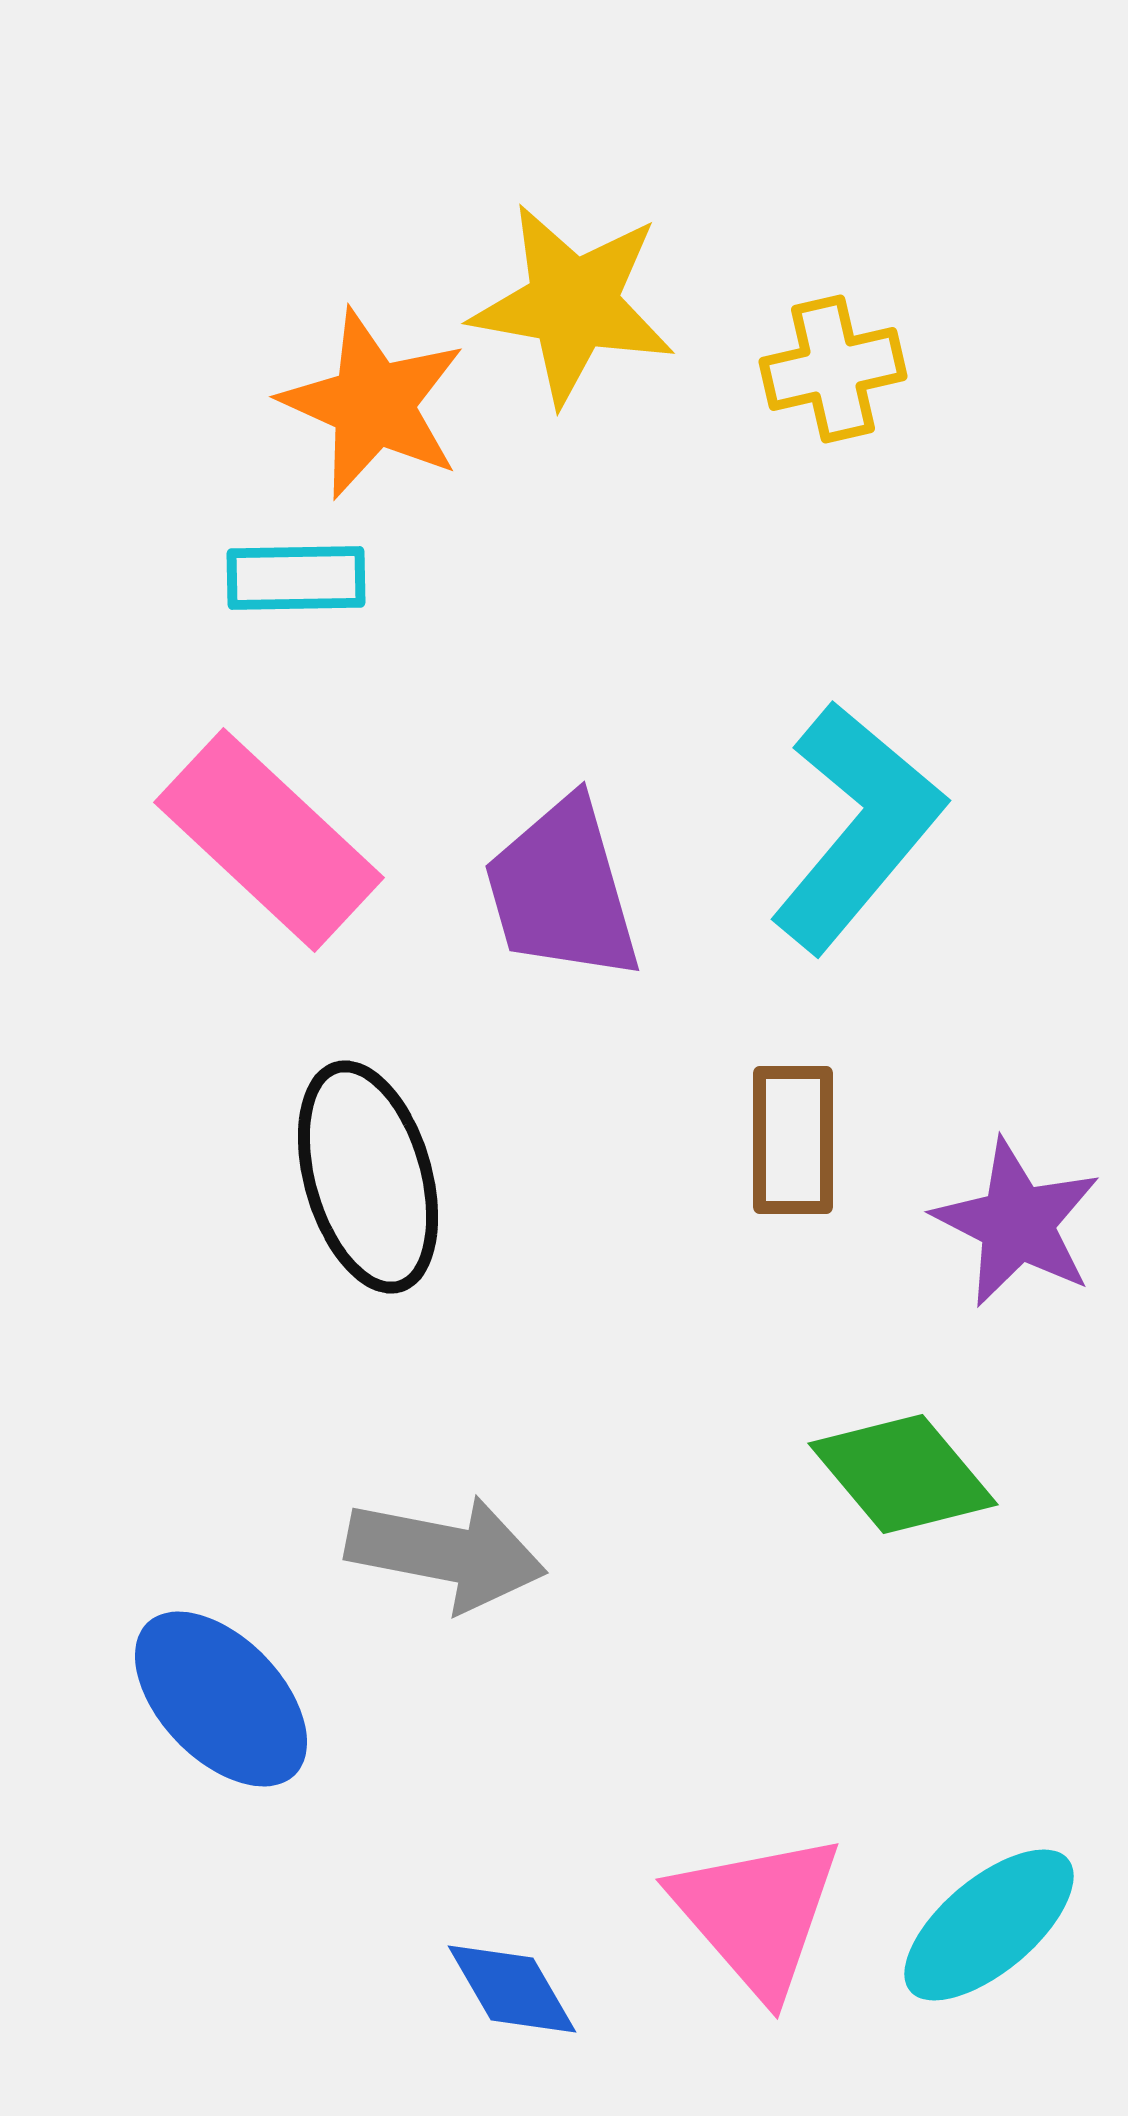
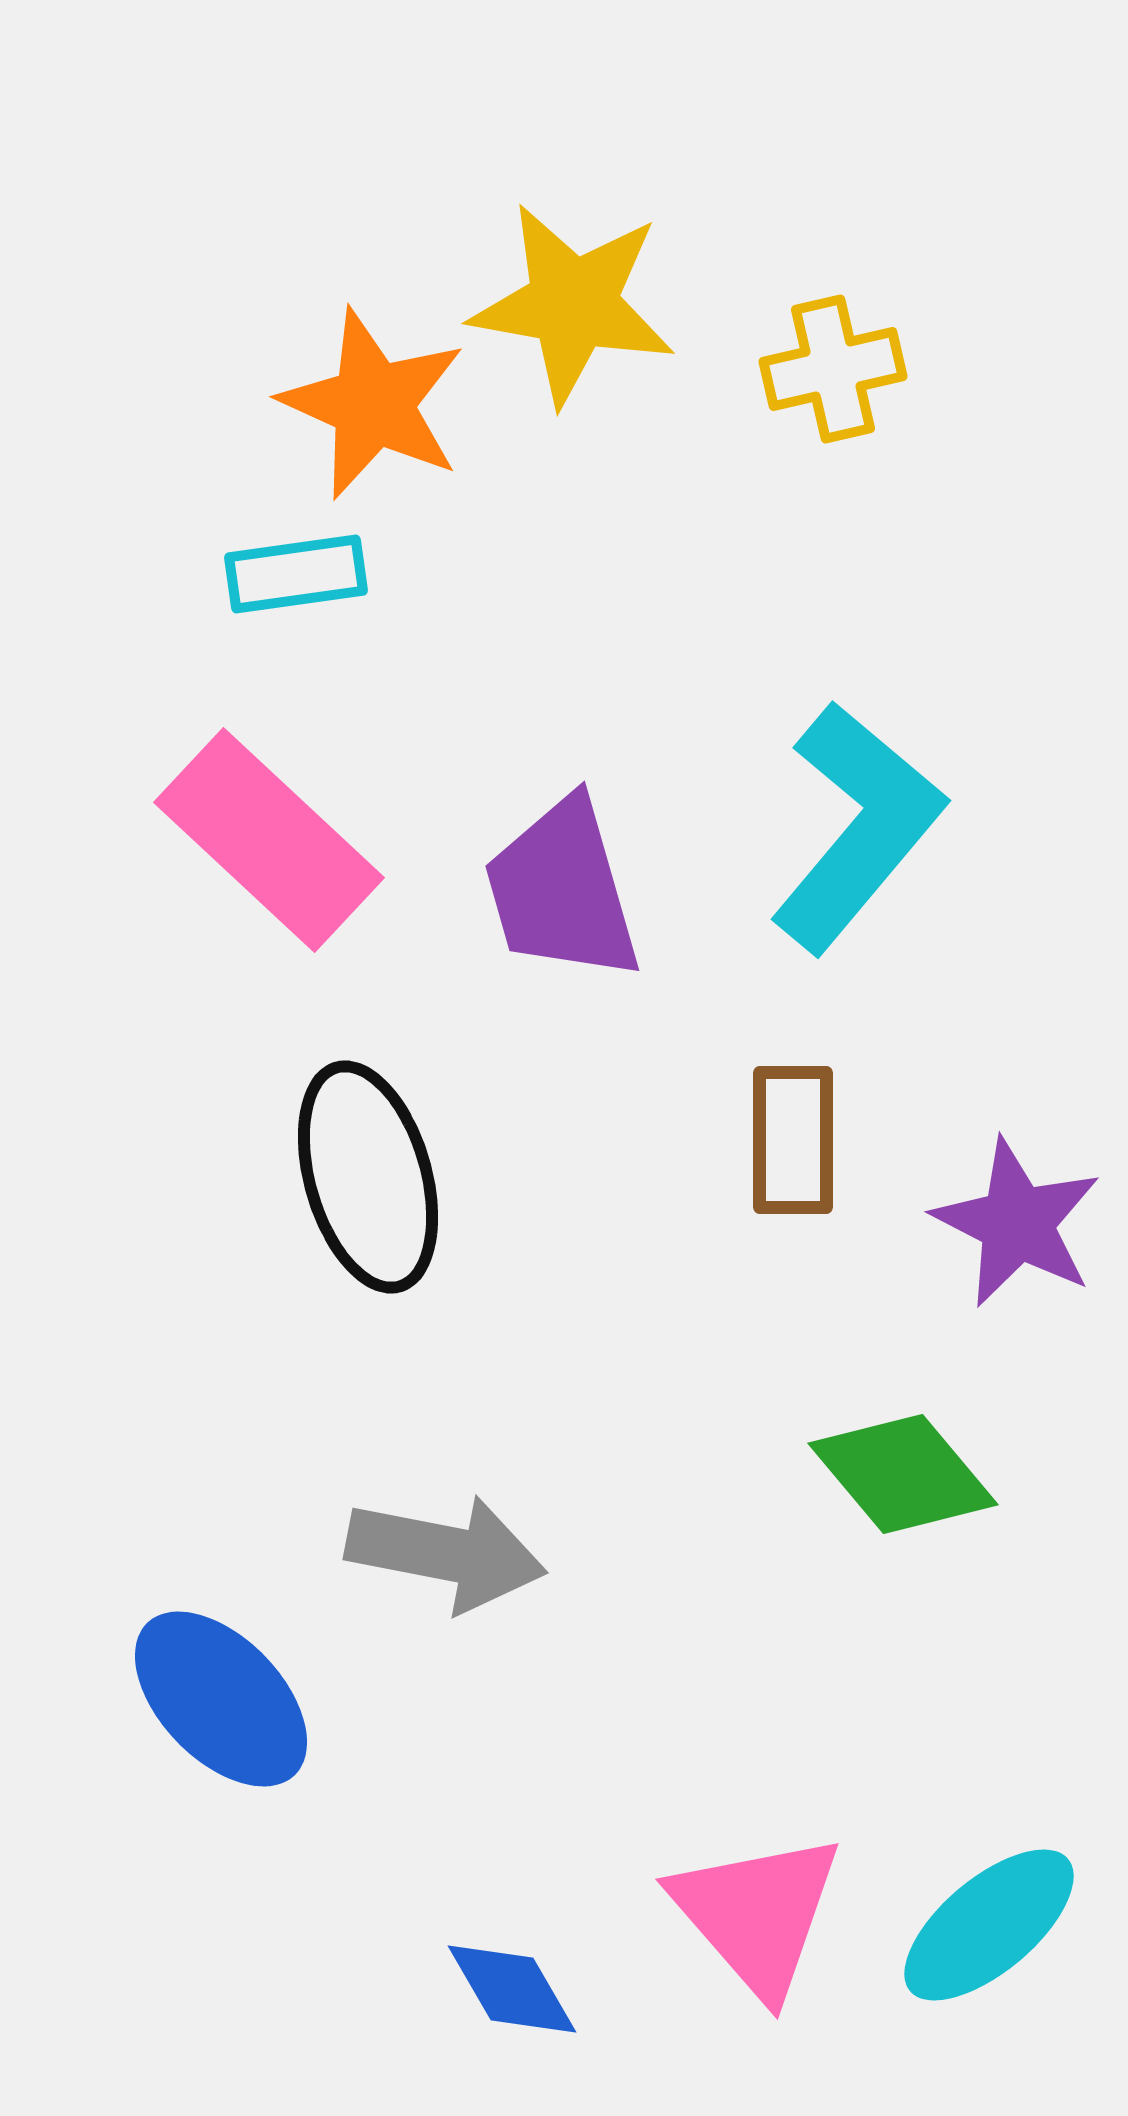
cyan rectangle: moved 4 px up; rotated 7 degrees counterclockwise
